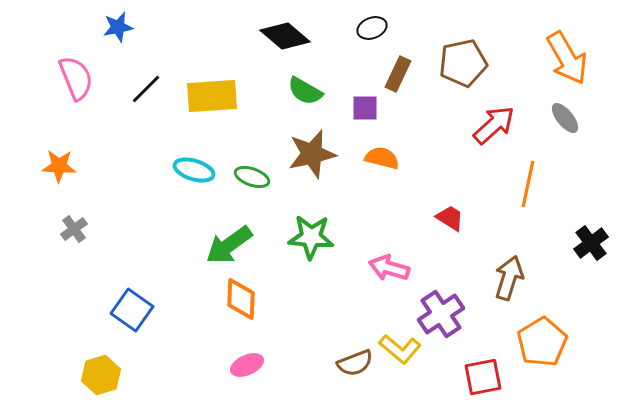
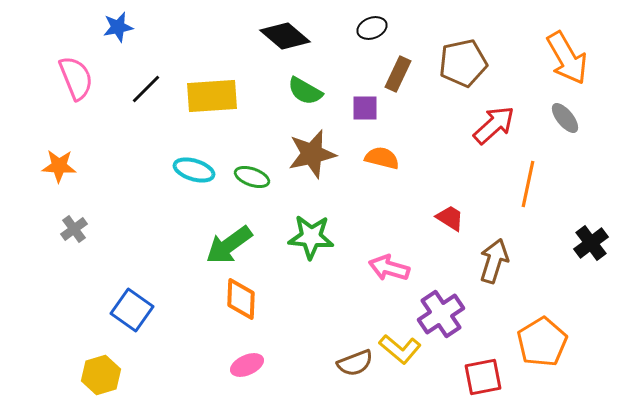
brown arrow: moved 15 px left, 17 px up
